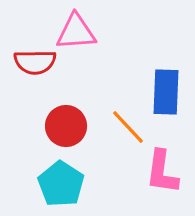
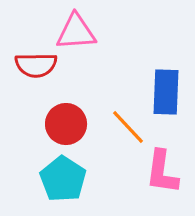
red semicircle: moved 1 px right, 3 px down
red circle: moved 2 px up
cyan pentagon: moved 2 px right, 5 px up
